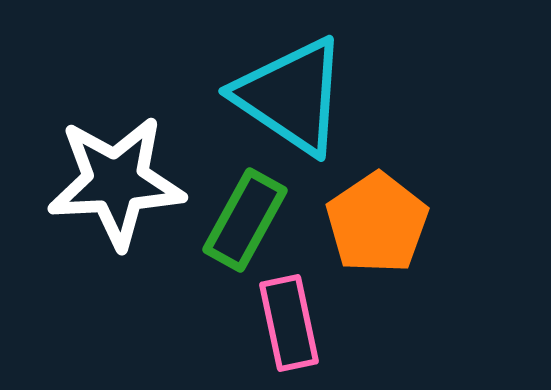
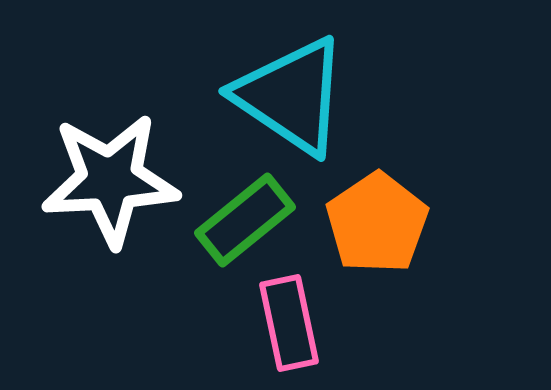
white star: moved 6 px left, 2 px up
green rectangle: rotated 22 degrees clockwise
